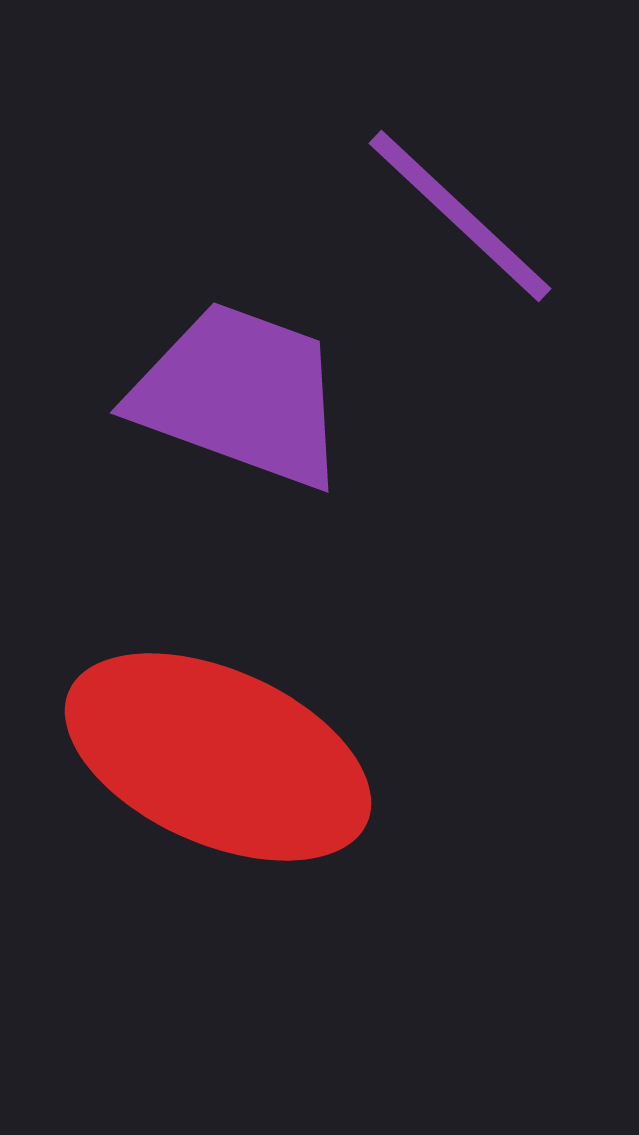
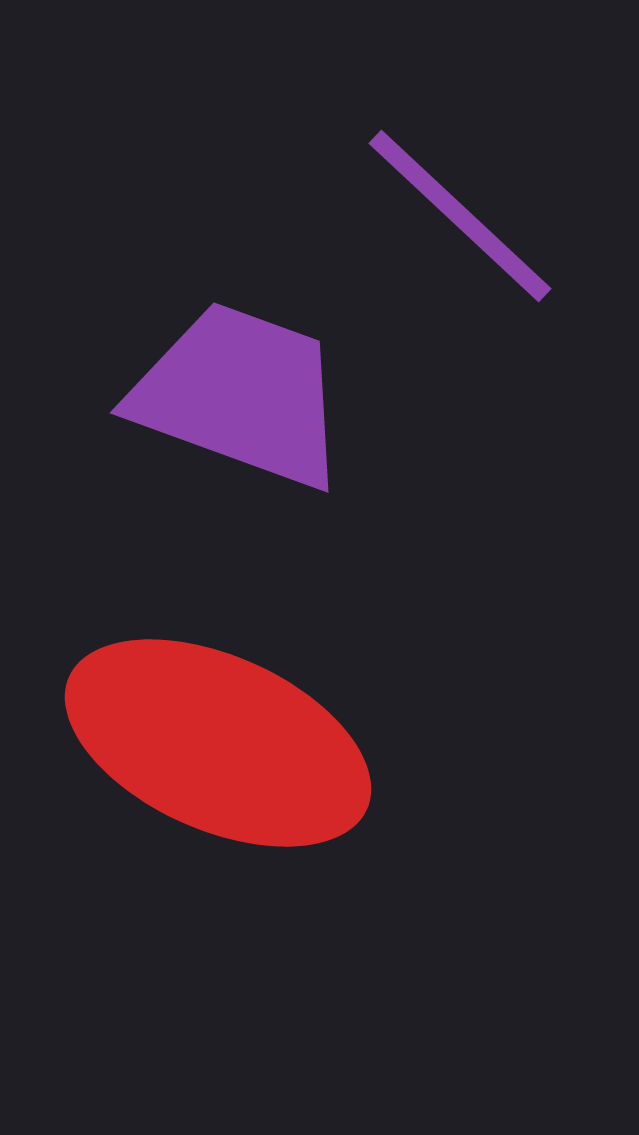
red ellipse: moved 14 px up
